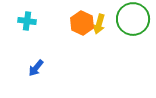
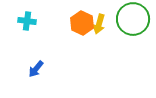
blue arrow: moved 1 px down
